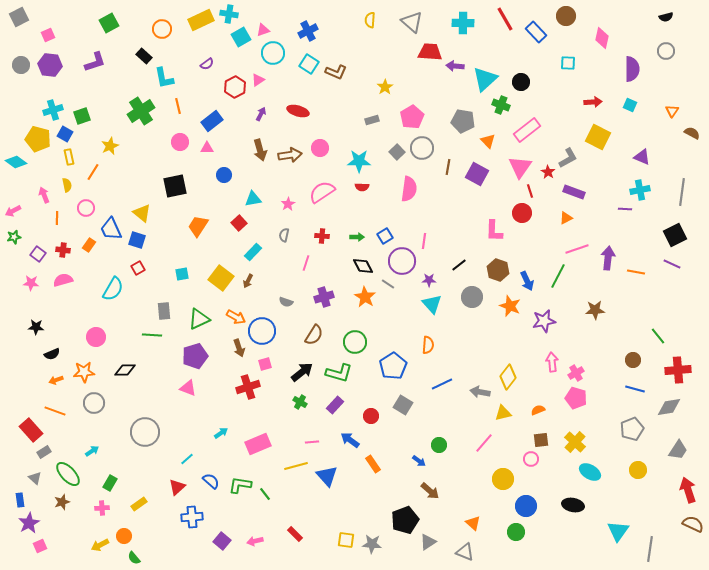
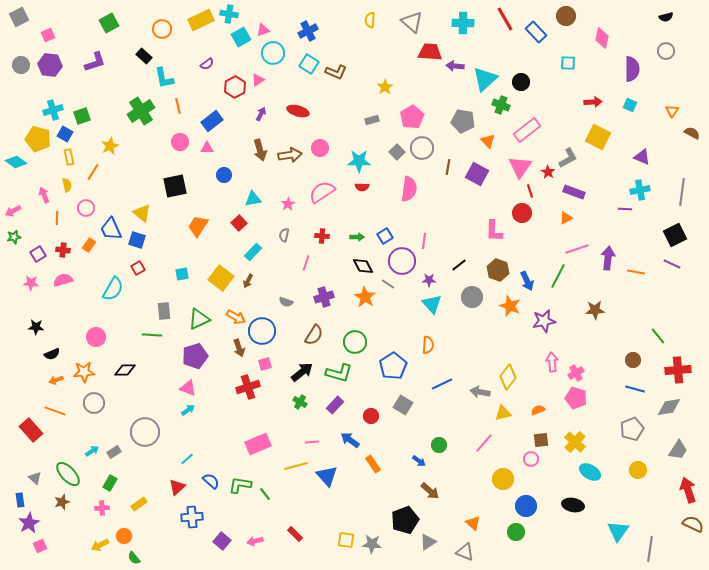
purple square at (38, 254): rotated 21 degrees clockwise
cyan arrow at (221, 433): moved 33 px left, 23 px up
gray rectangle at (44, 452): moved 70 px right
